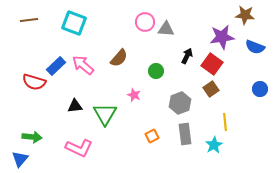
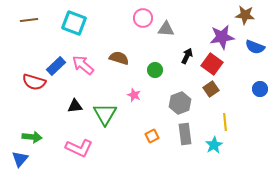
pink circle: moved 2 px left, 4 px up
brown semicircle: rotated 114 degrees counterclockwise
green circle: moved 1 px left, 1 px up
